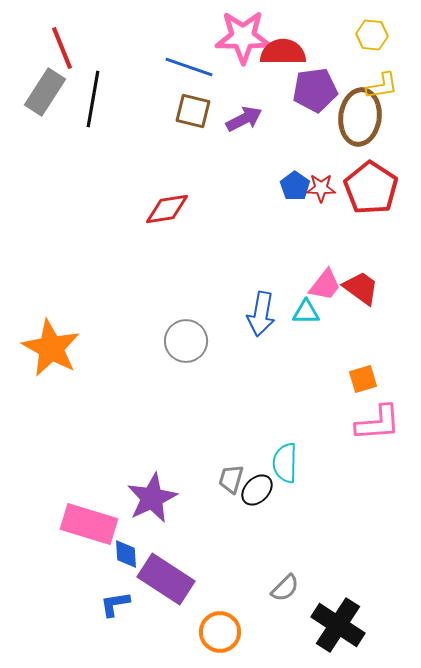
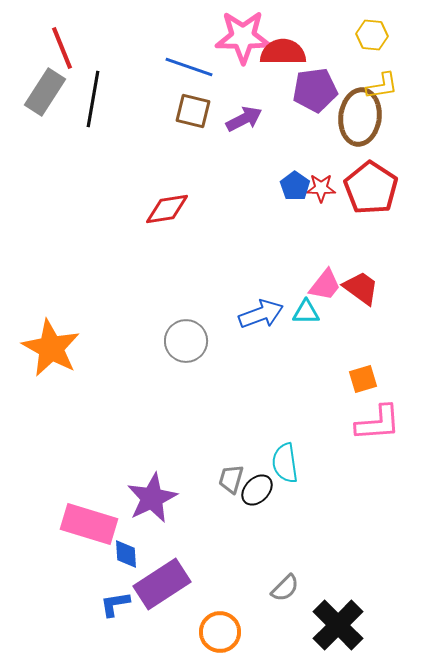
blue arrow: rotated 120 degrees counterclockwise
cyan semicircle: rotated 9 degrees counterclockwise
purple rectangle: moved 4 px left, 5 px down; rotated 66 degrees counterclockwise
black cross: rotated 12 degrees clockwise
